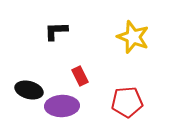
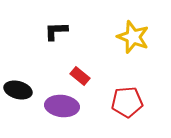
red rectangle: rotated 24 degrees counterclockwise
black ellipse: moved 11 px left
purple ellipse: rotated 8 degrees clockwise
